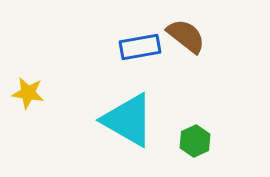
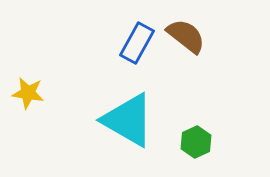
blue rectangle: moved 3 px left, 4 px up; rotated 51 degrees counterclockwise
green hexagon: moved 1 px right, 1 px down
